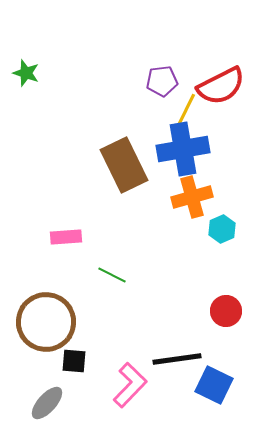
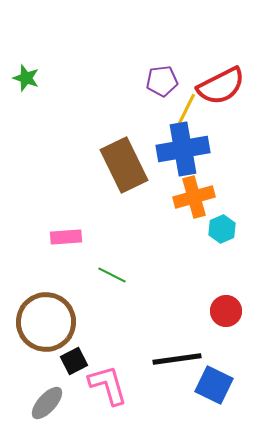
green star: moved 5 px down
orange cross: moved 2 px right
black square: rotated 32 degrees counterclockwise
pink L-shape: moved 22 px left; rotated 60 degrees counterclockwise
